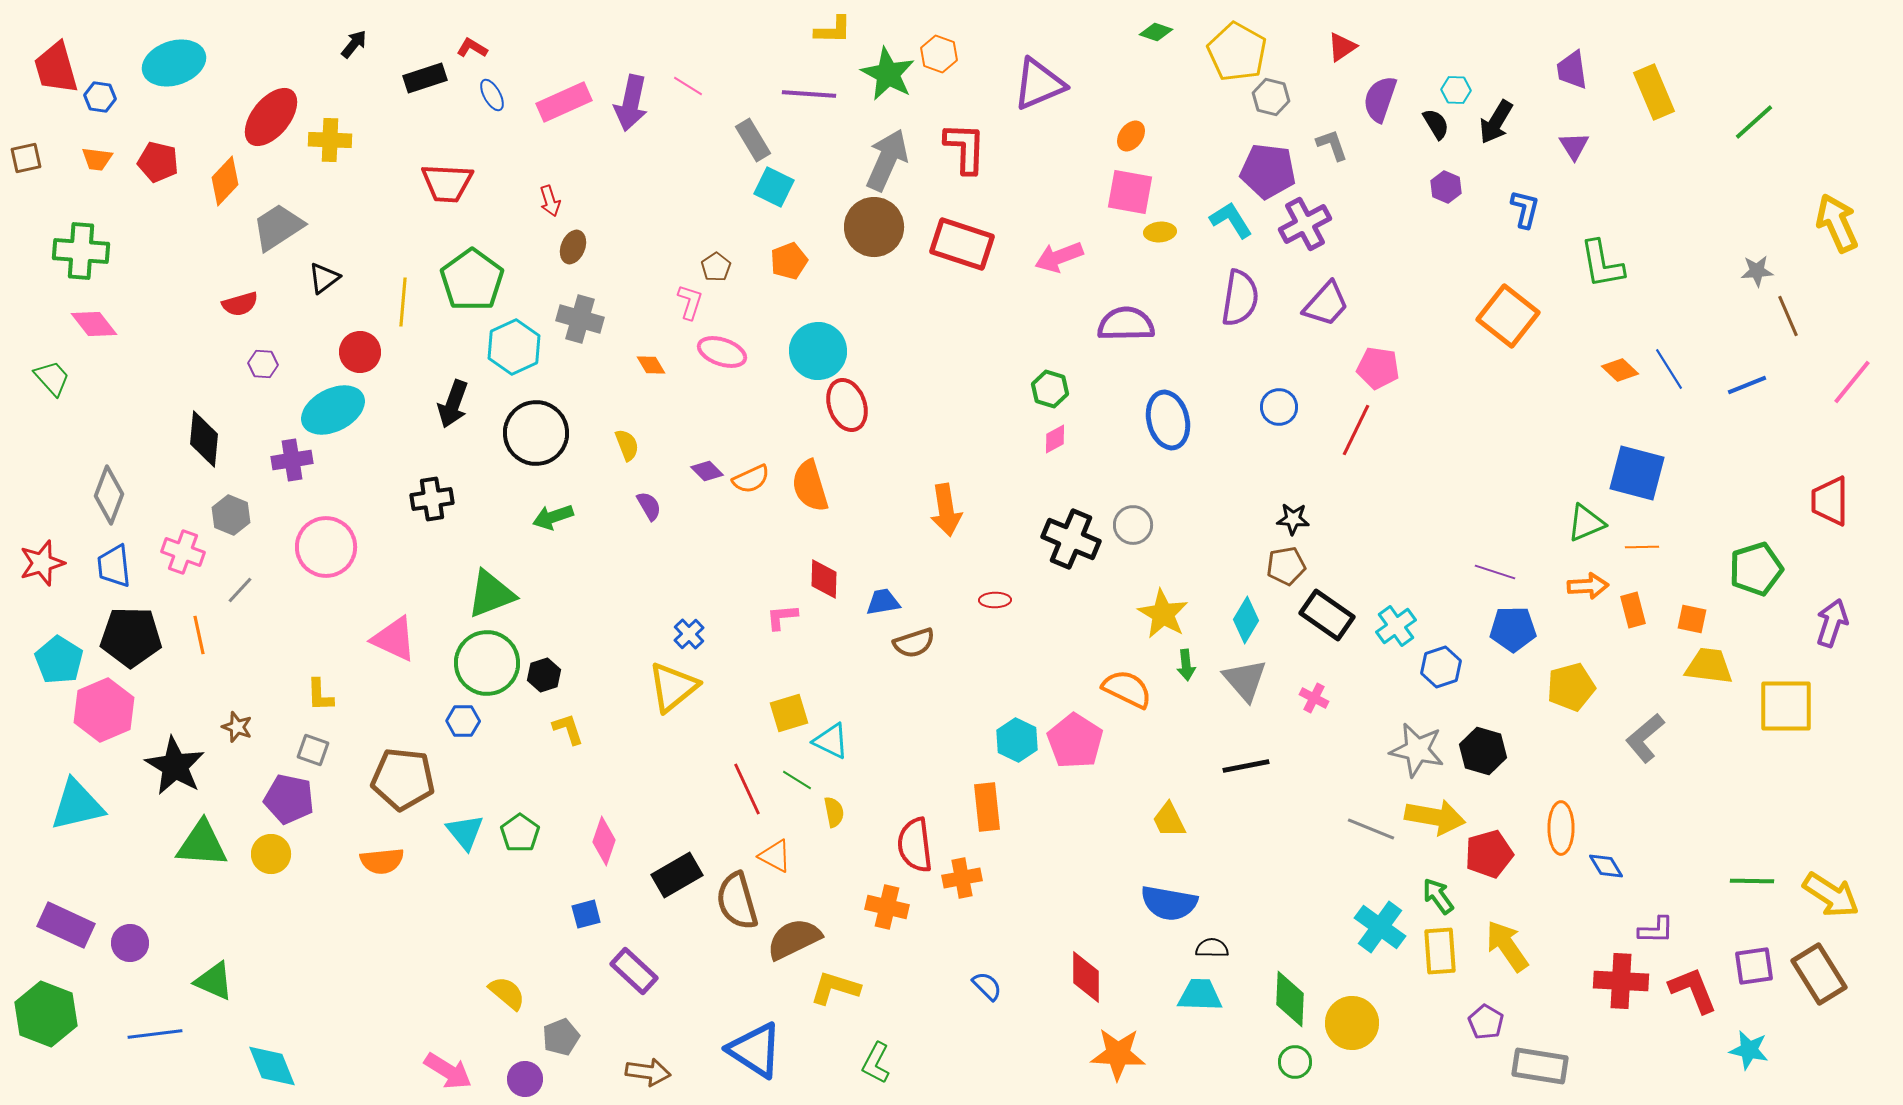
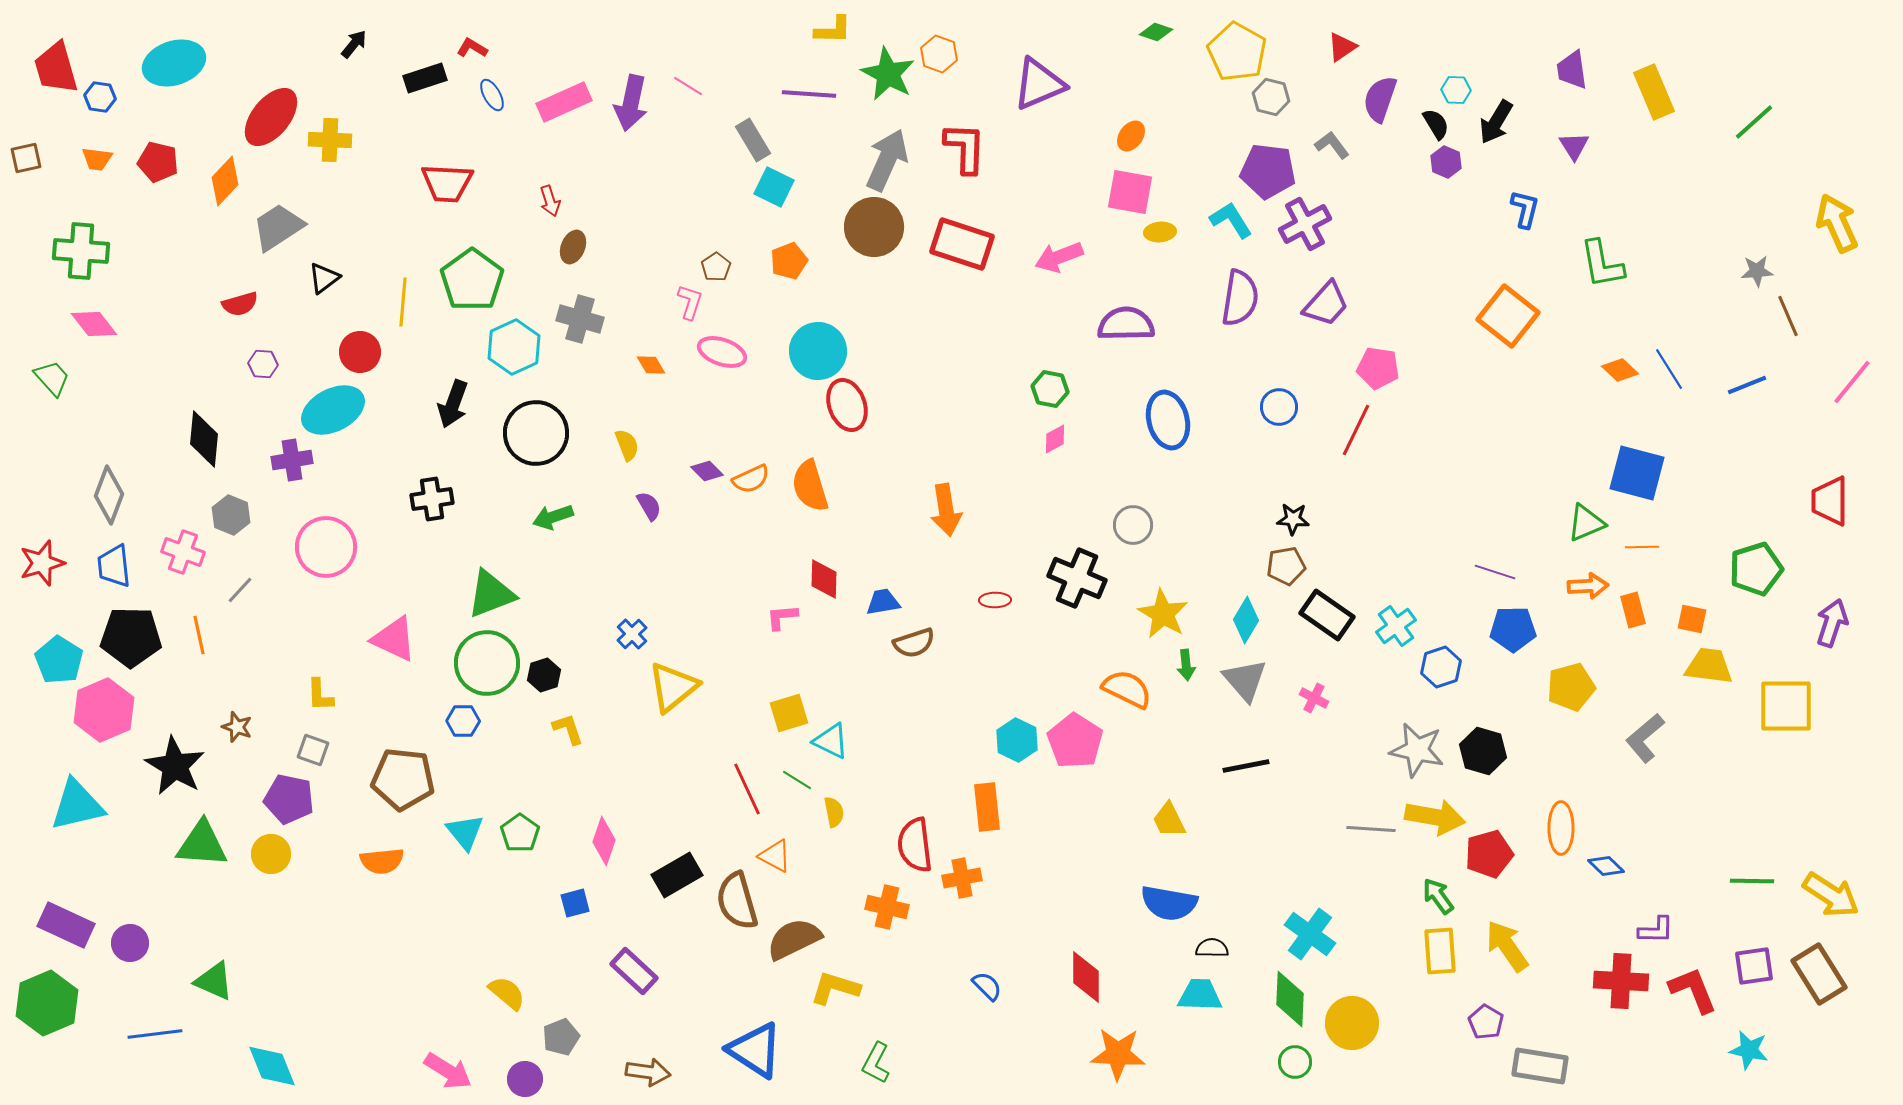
gray L-shape at (1332, 145): rotated 18 degrees counterclockwise
purple hexagon at (1446, 187): moved 25 px up
green hexagon at (1050, 389): rotated 6 degrees counterclockwise
black cross at (1071, 539): moved 6 px right, 39 px down
blue cross at (689, 634): moved 57 px left
gray line at (1371, 829): rotated 18 degrees counterclockwise
blue diamond at (1606, 866): rotated 15 degrees counterclockwise
blue square at (586, 914): moved 11 px left, 11 px up
cyan cross at (1380, 927): moved 70 px left, 7 px down
green hexagon at (46, 1014): moved 1 px right, 11 px up; rotated 16 degrees clockwise
